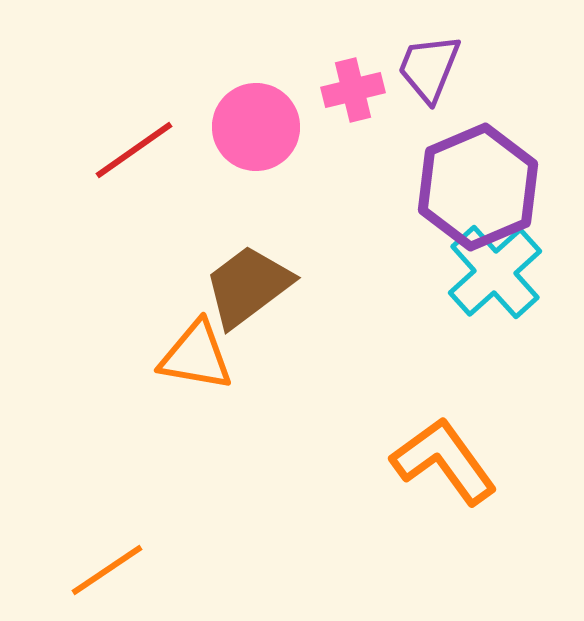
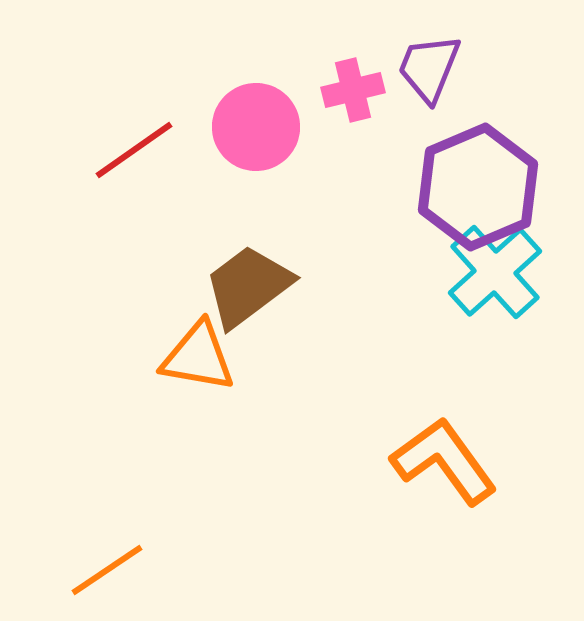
orange triangle: moved 2 px right, 1 px down
